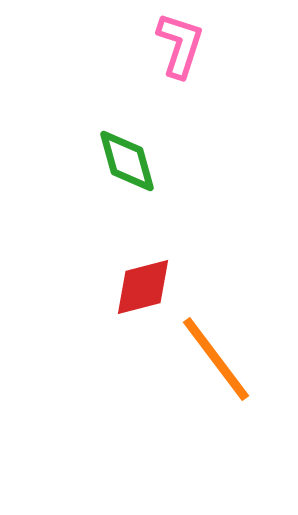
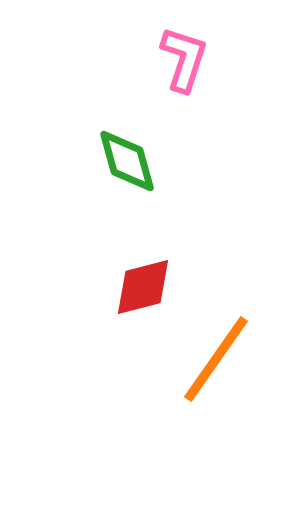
pink L-shape: moved 4 px right, 14 px down
orange line: rotated 72 degrees clockwise
